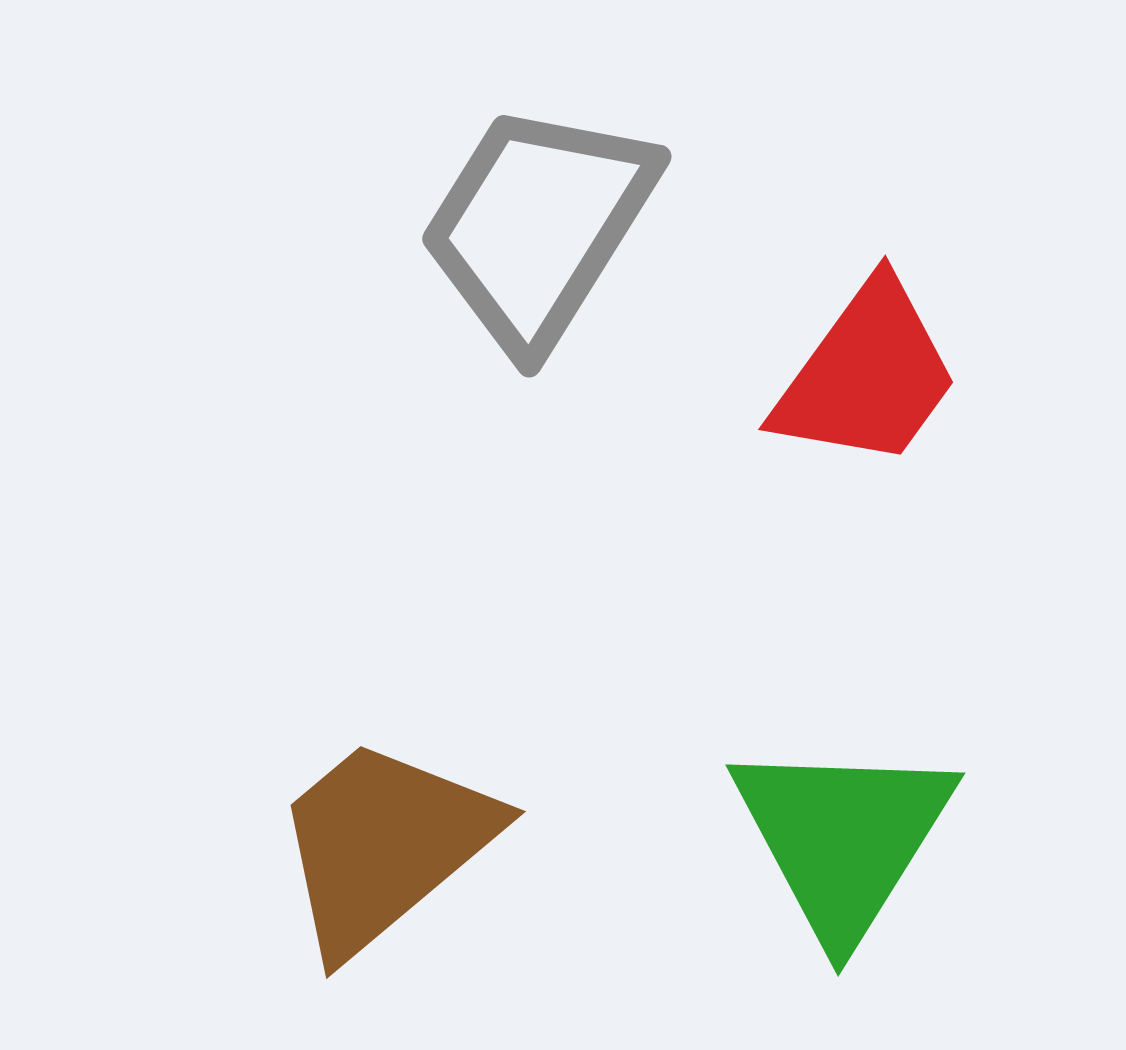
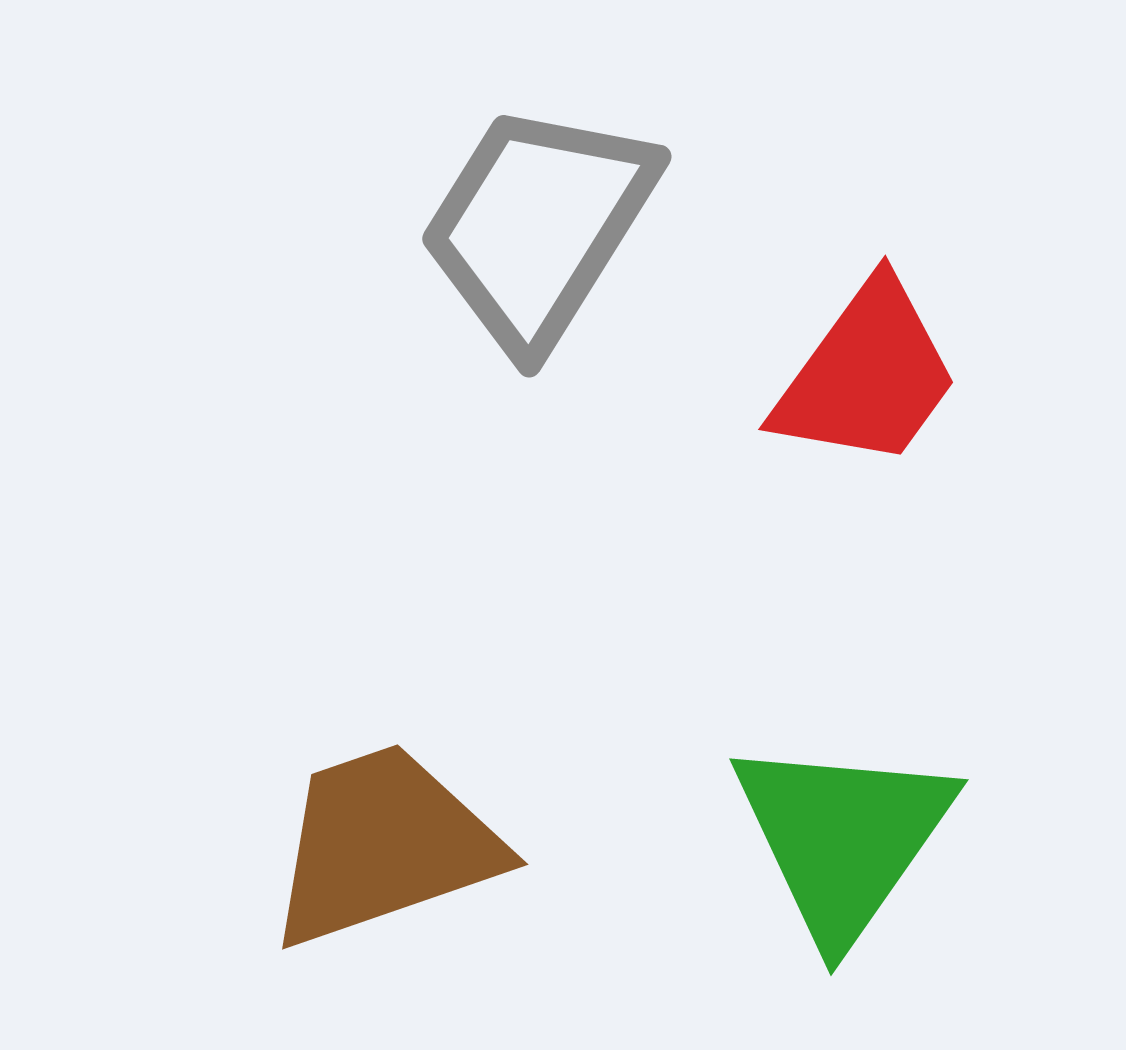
green triangle: rotated 3 degrees clockwise
brown trapezoid: rotated 21 degrees clockwise
